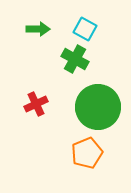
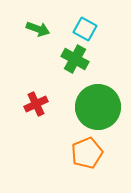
green arrow: rotated 20 degrees clockwise
